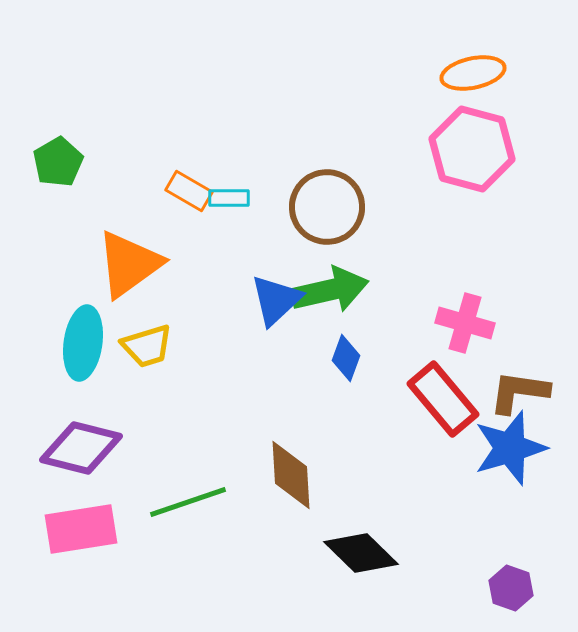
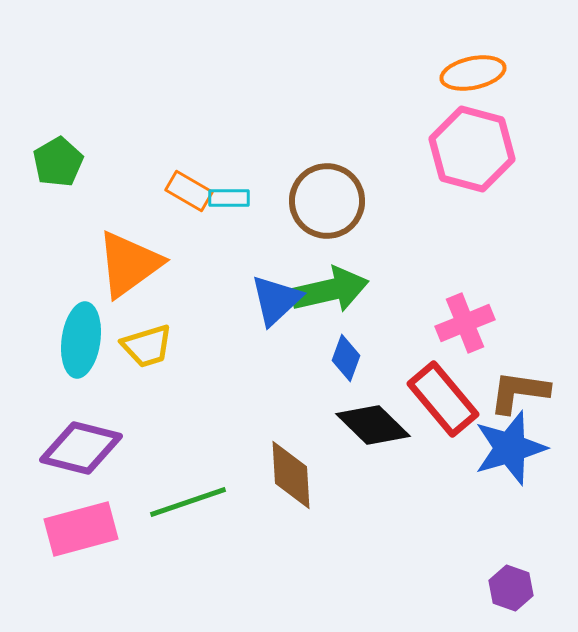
brown circle: moved 6 px up
pink cross: rotated 38 degrees counterclockwise
cyan ellipse: moved 2 px left, 3 px up
pink rectangle: rotated 6 degrees counterclockwise
black diamond: moved 12 px right, 128 px up
